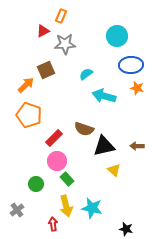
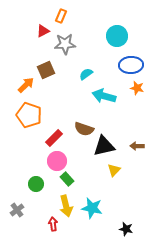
yellow triangle: rotated 32 degrees clockwise
